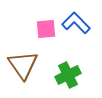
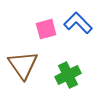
blue L-shape: moved 2 px right
pink square: rotated 10 degrees counterclockwise
